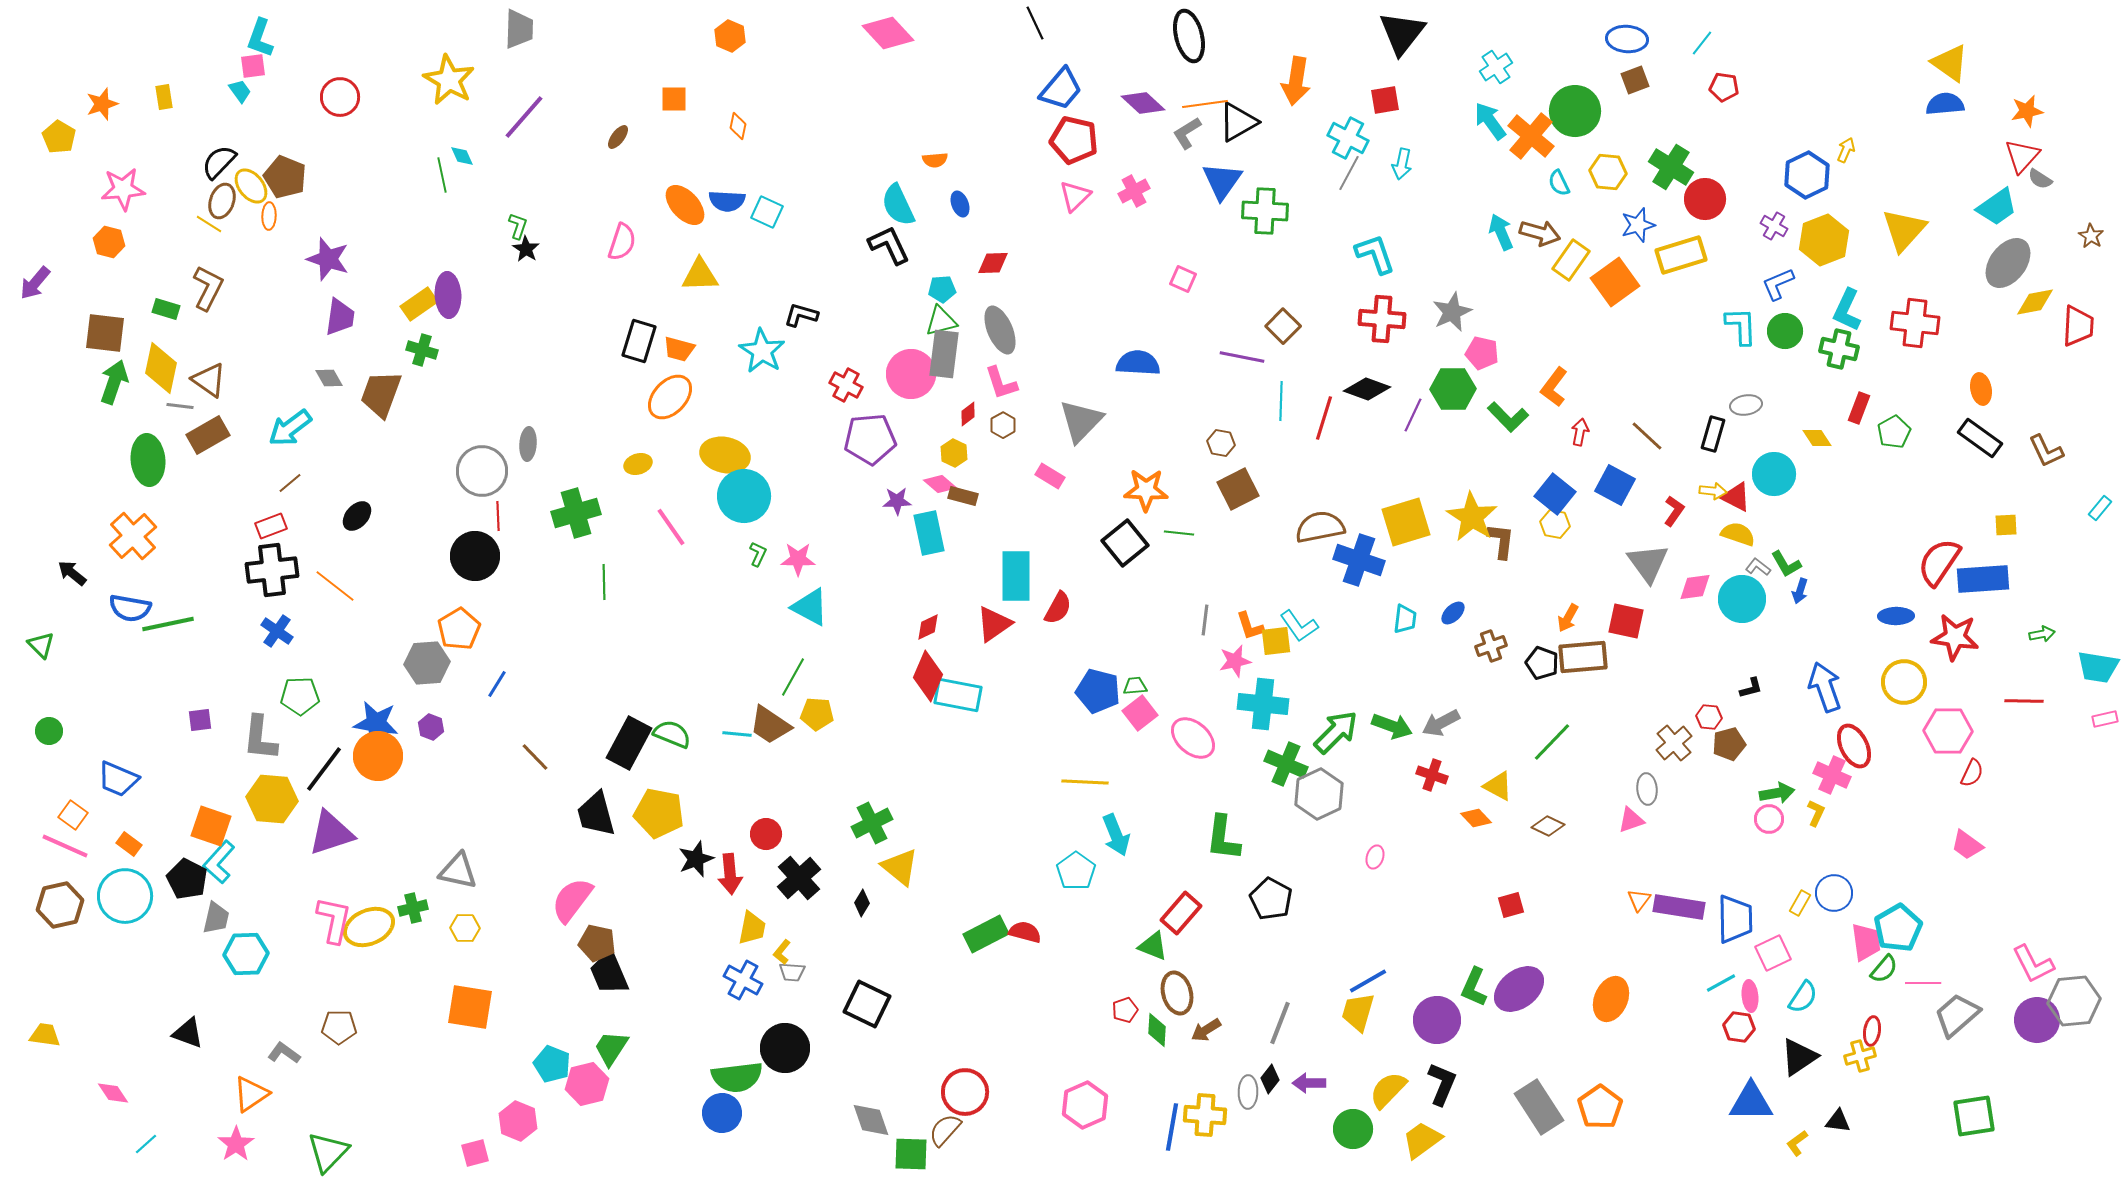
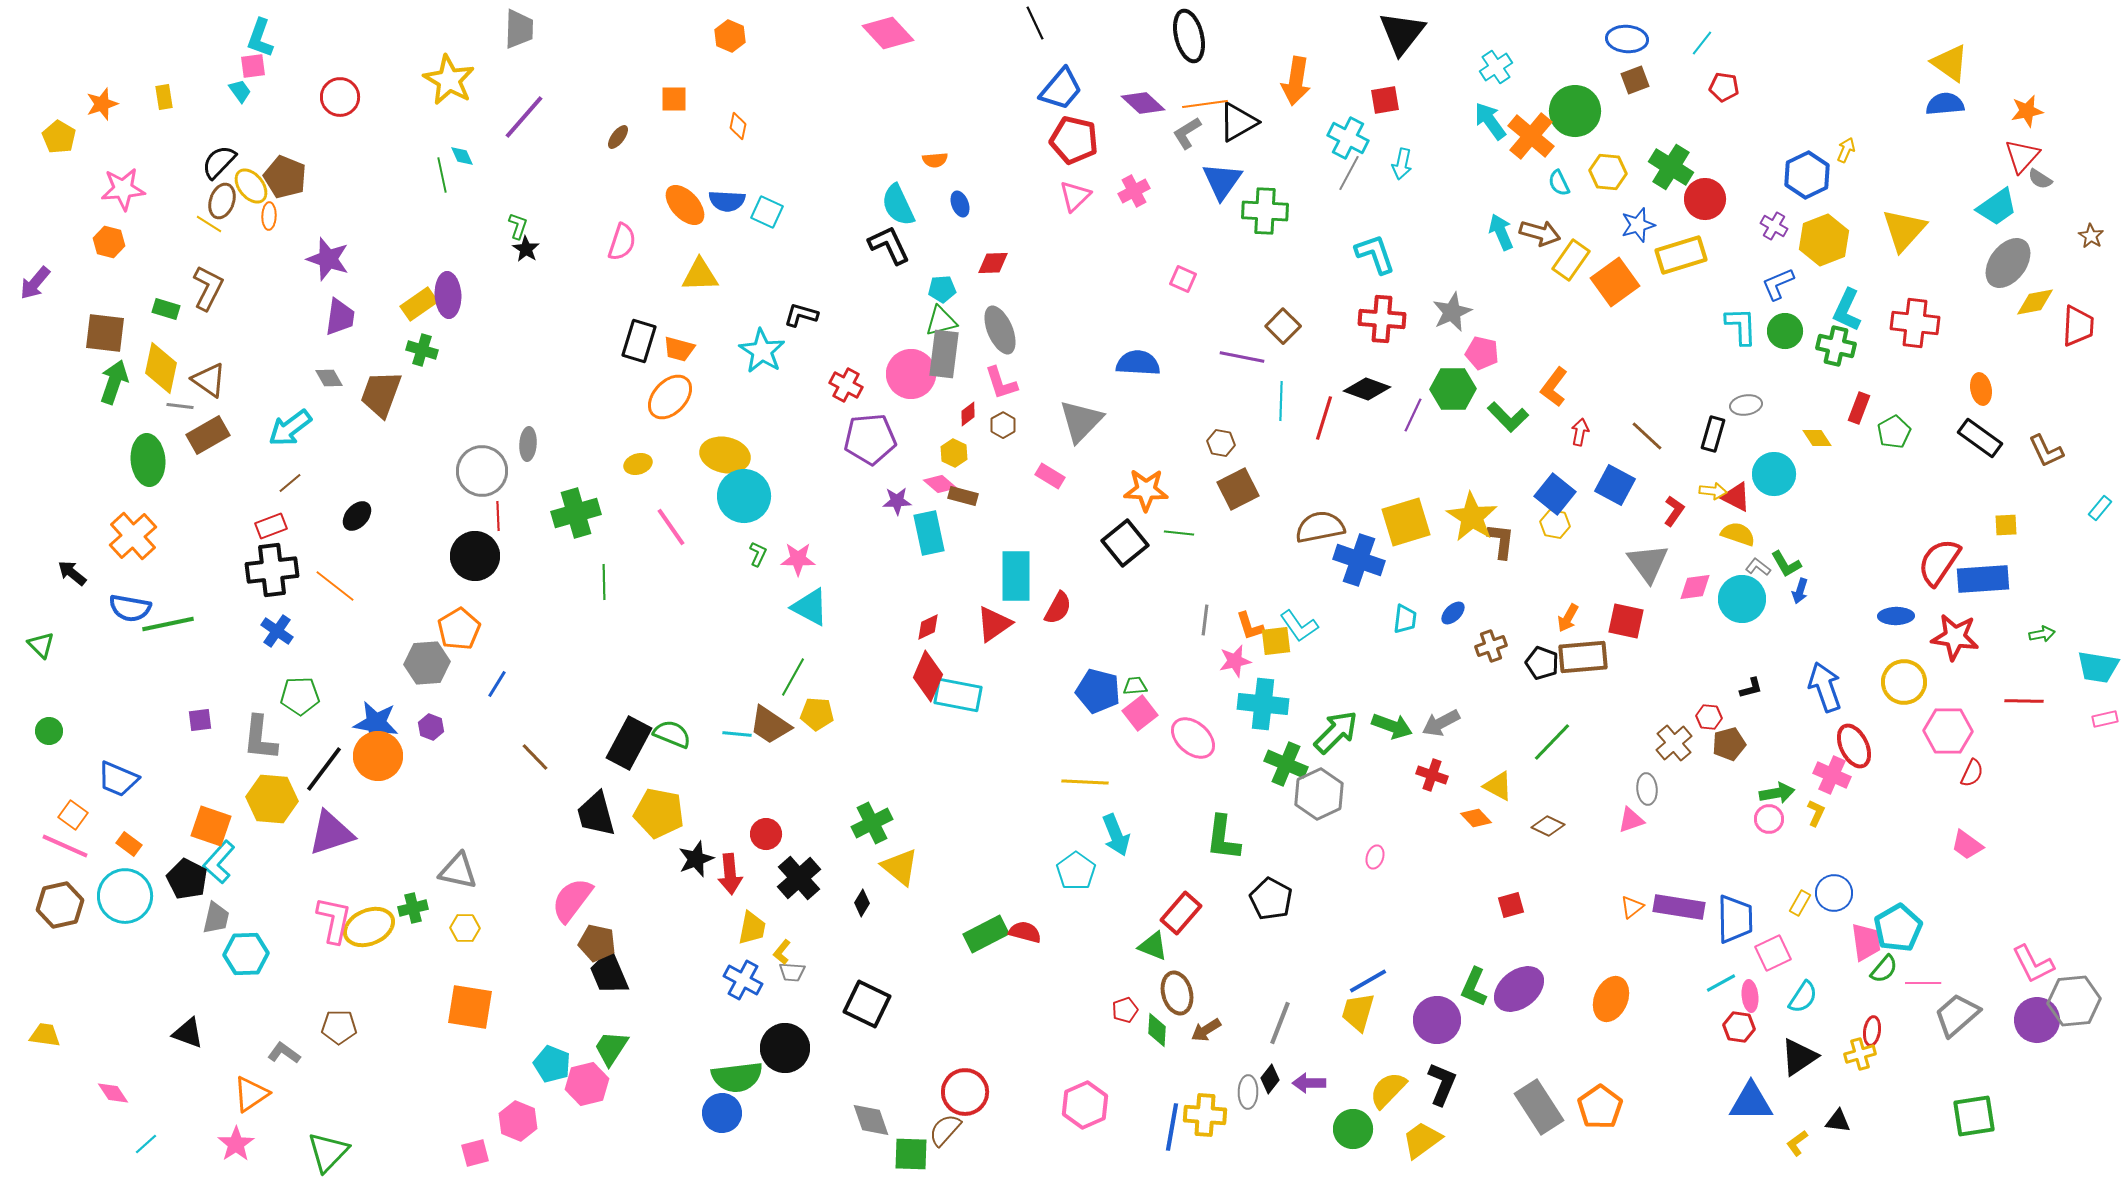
green cross at (1839, 349): moved 3 px left, 3 px up
orange triangle at (1639, 900): moved 7 px left, 7 px down; rotated 15 degrees clockwise
yellow cross at (1860, 1056): moved 2 px up
